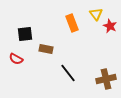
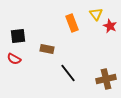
black square: moved 7 px left, 2 px down
brown rectangle: moved 1 px right
red semicircle: moved 2 px left
